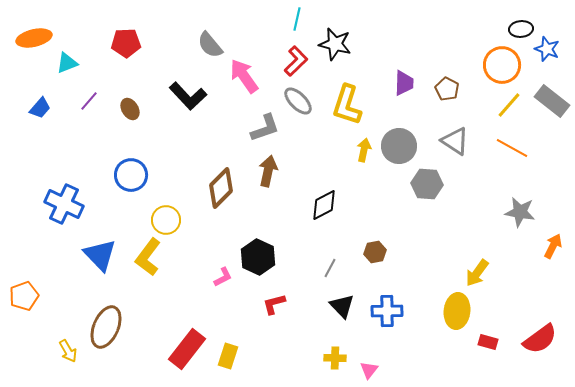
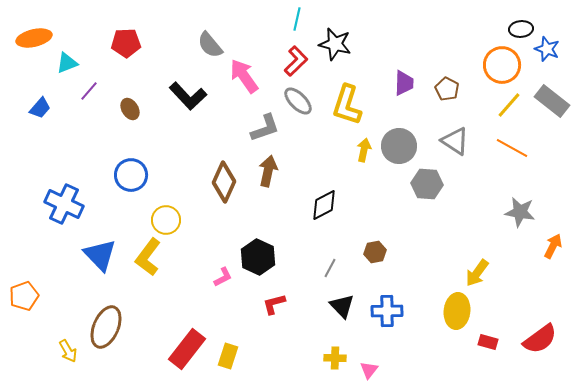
purple line at (89, 101): moved 10 px up
brown diamond at (221, 188): moved 3 px right, 6 px up; rotated 21 degrees counterclockwise
